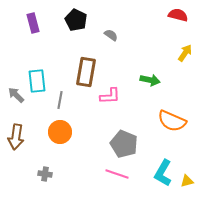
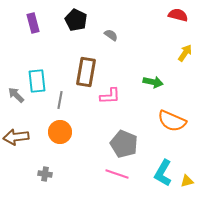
green arrow: moved 3 px right, 2 px down
brown arrow: rotated 75 degrees clockwise
